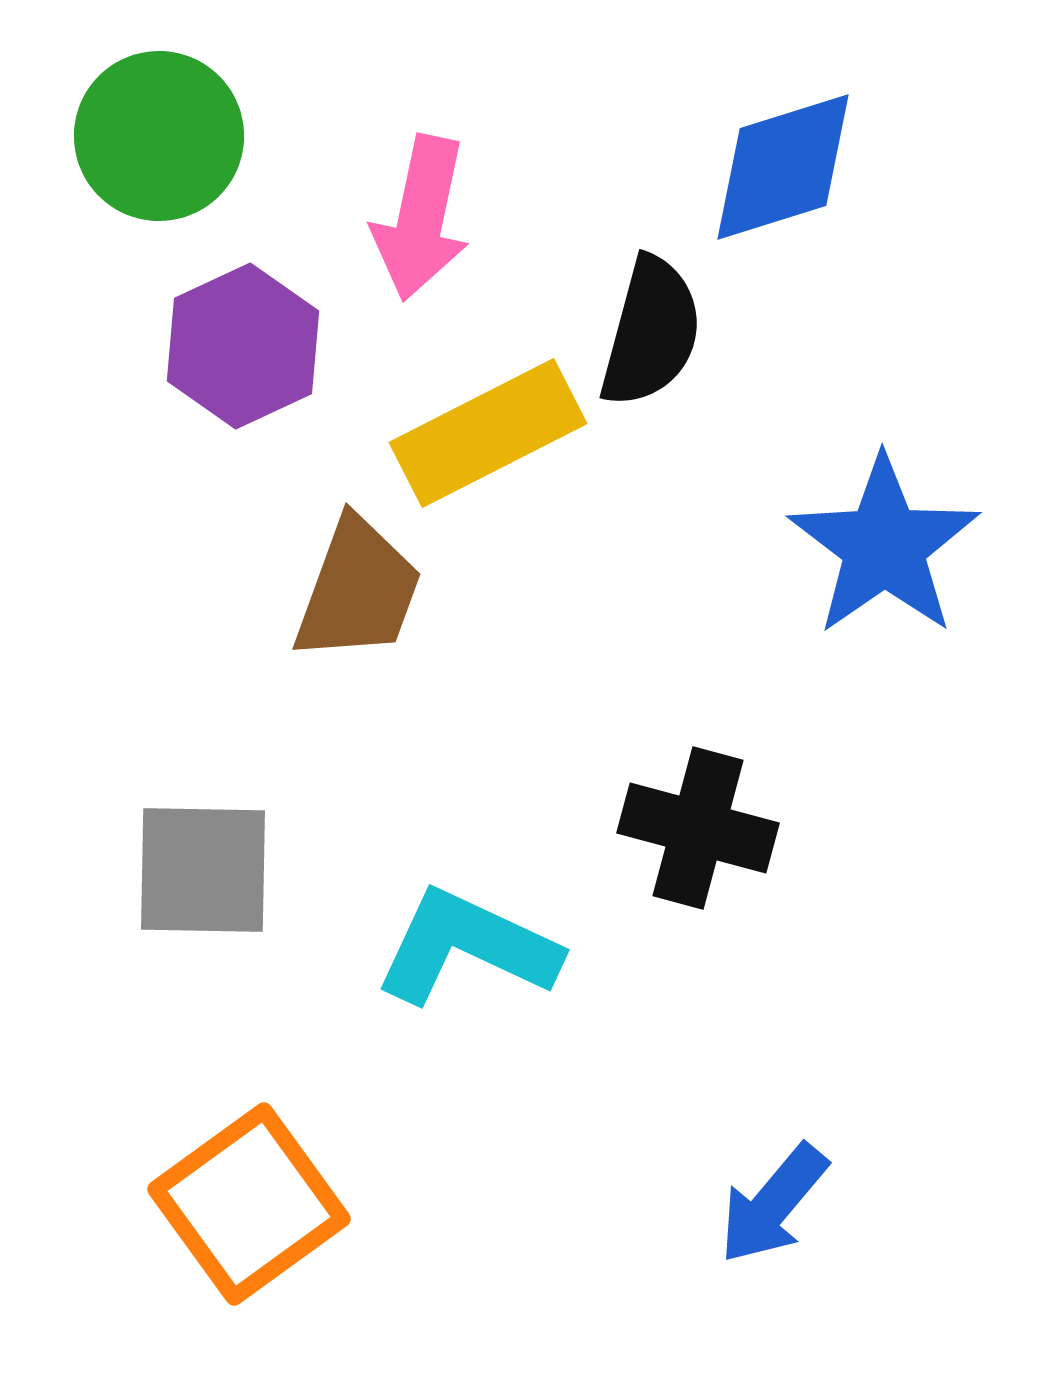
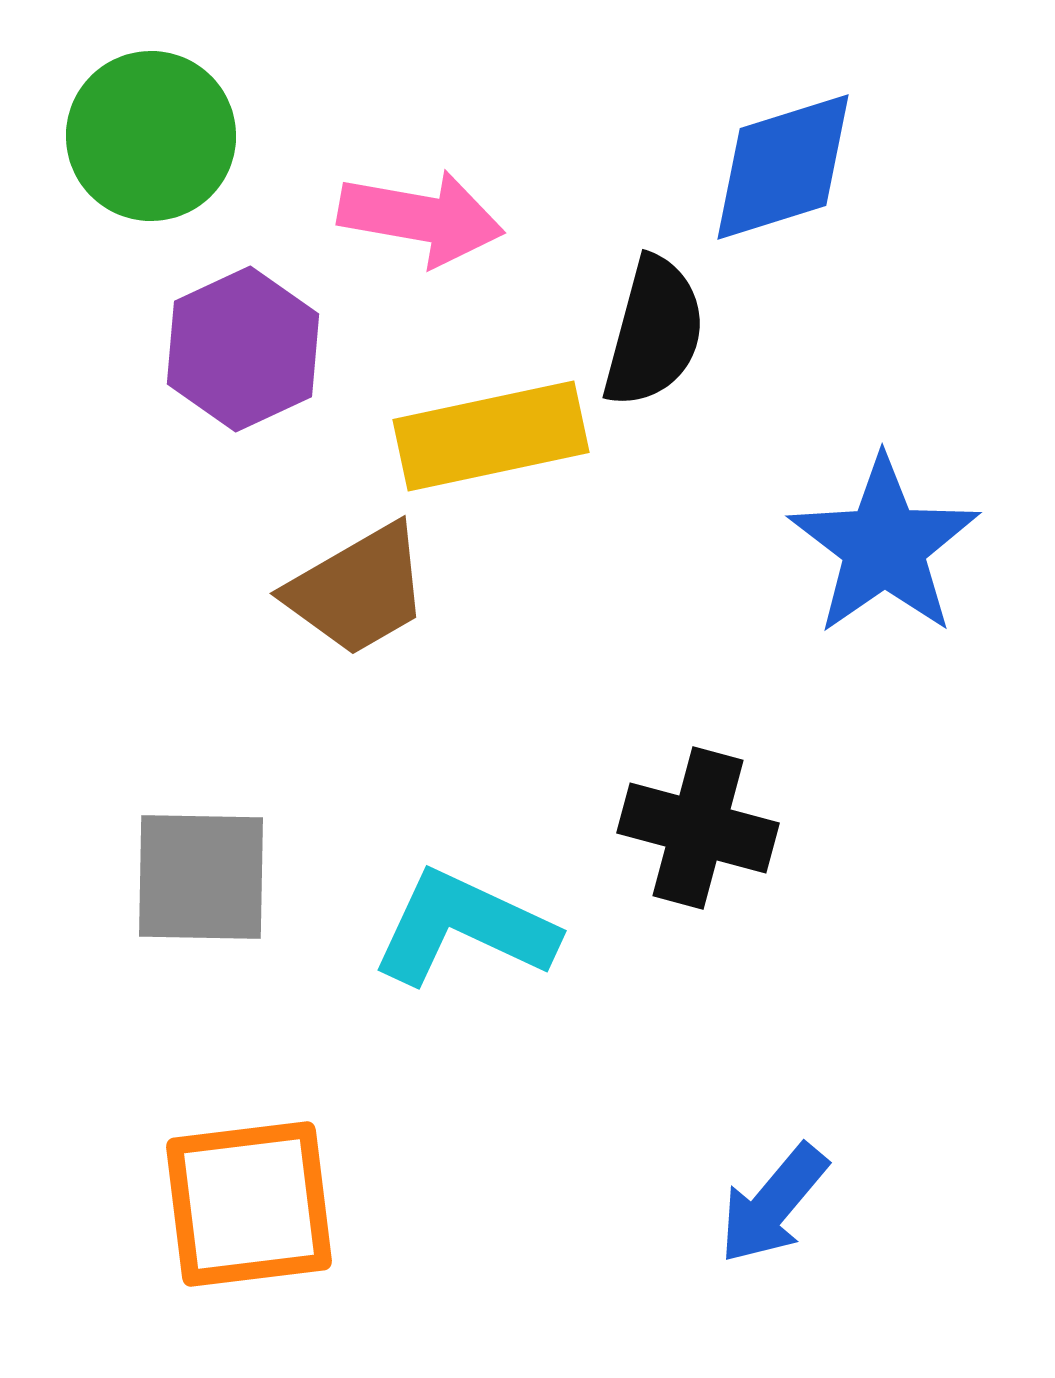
green circle: moved 8 px left
pink arrow: rotated 92 degrees counterclockwise
black semicircle: moved 3 px right
purple hexagon: moved 3 px down
yellow rectangle: moved 3 px right, 3 px down; rotated 15 degrees clockwise
brown trapezoid: rotated 40 degrees clockwise
gray square: moved 2 px left, 7 px down
cyan L-shape: moved 3 px left, 19 px up
orange square: rotated 29 degrees clockwise
